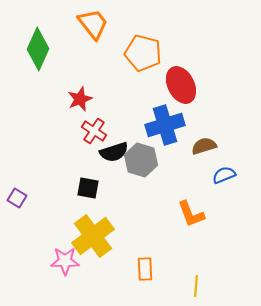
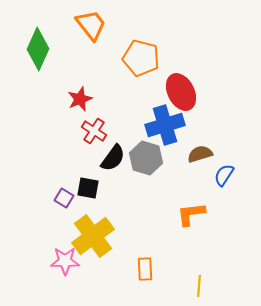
orange trapezoid: moved 2 px left, 1 px down
orange pentagon: moved 2 px left, 5 px down
red ellipse: moved 7 px down
brown semicircle: moved 4 px left, 8 px down
black semicircle: moved 1 px left, 6 px down; rotated 36 degrees counterclockwise
gray hexagon: moved 5 px right, 2 px up
blue semicircle: rotated 35 degrees counterclockwise
purple square: moved 47 px right
orange L-shape: rotated 104 degrees clockwise
yellow line: moved 3 px right
